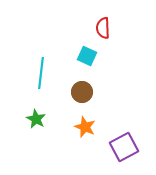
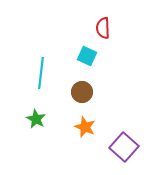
purple square: rotated 20 degrees counterclockwise
